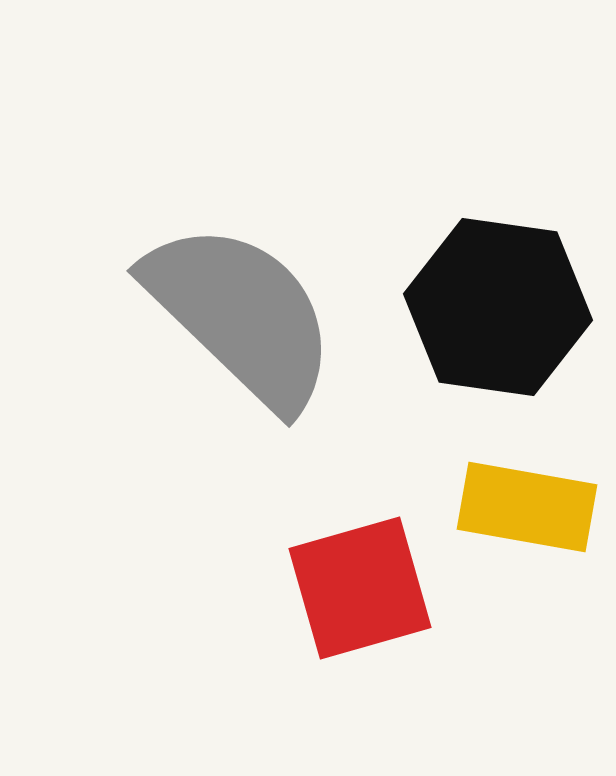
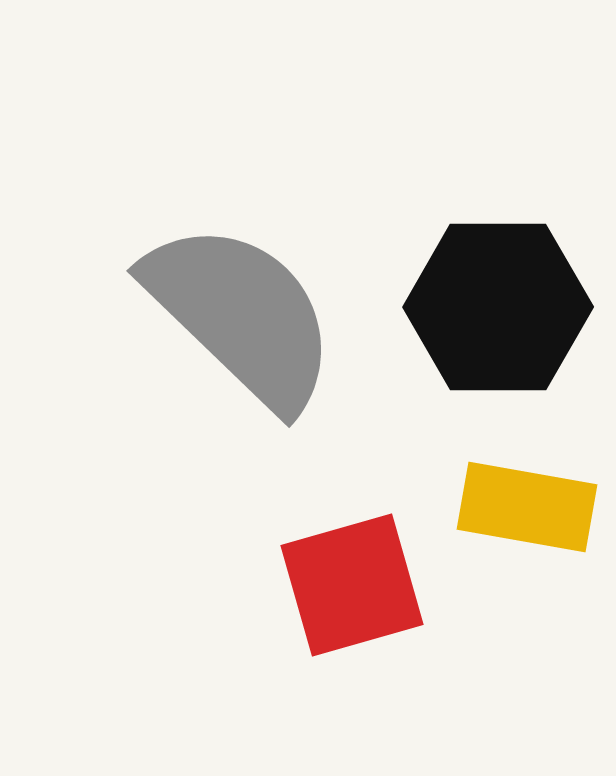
black hexagon: rotated 8 degrees counterclockwise
red square: moved 8 px left, 3 px up
